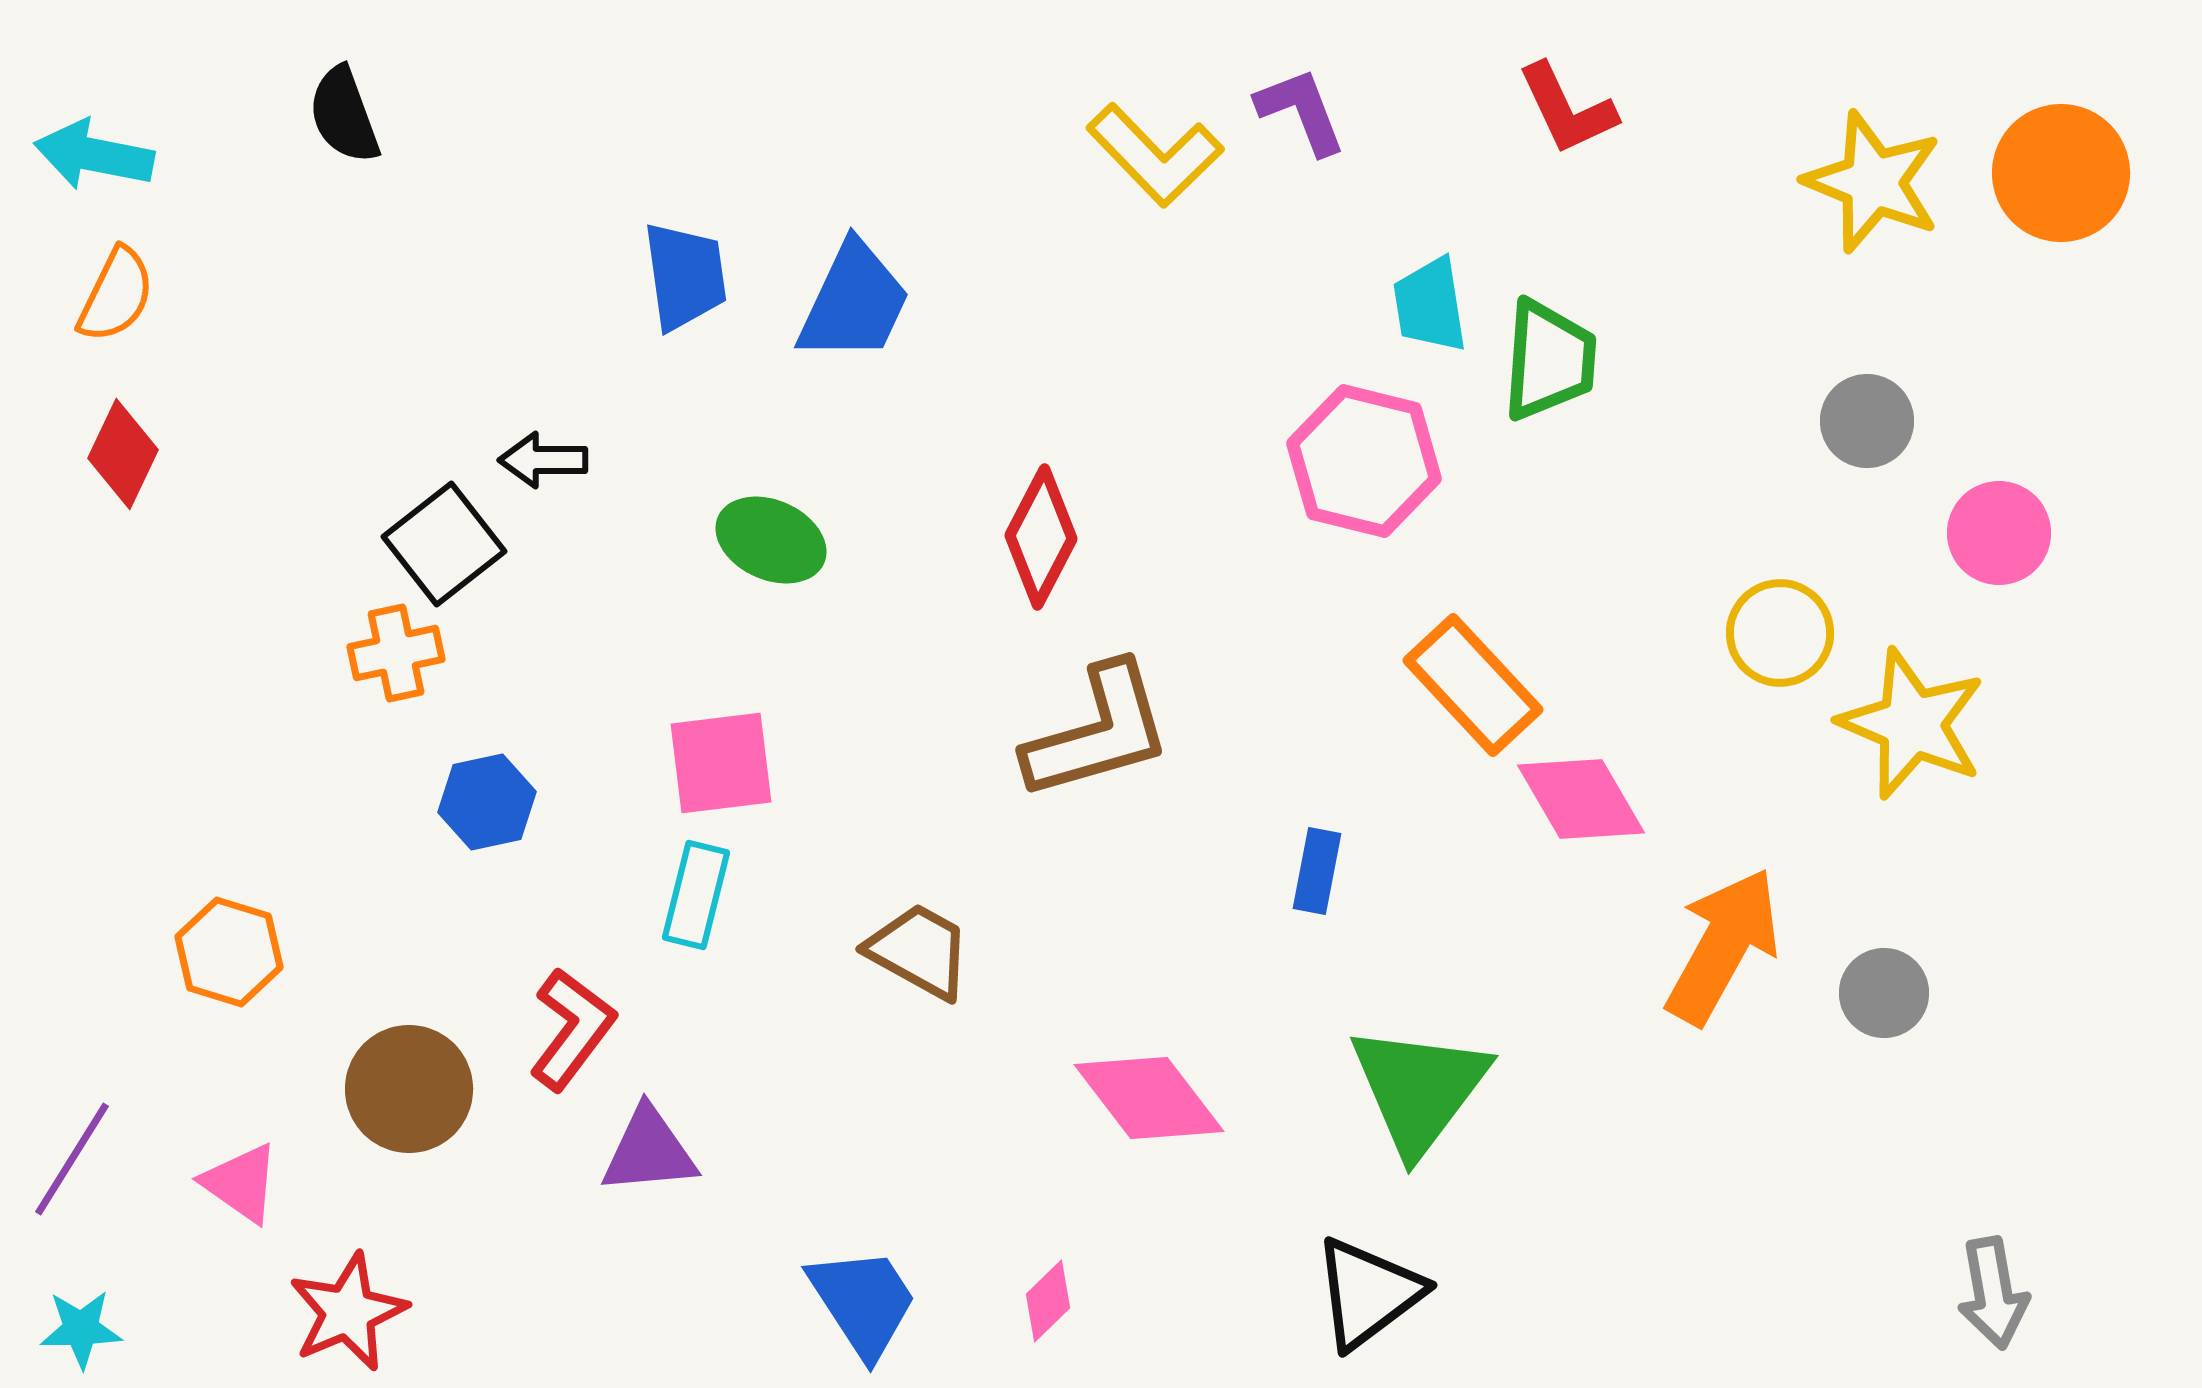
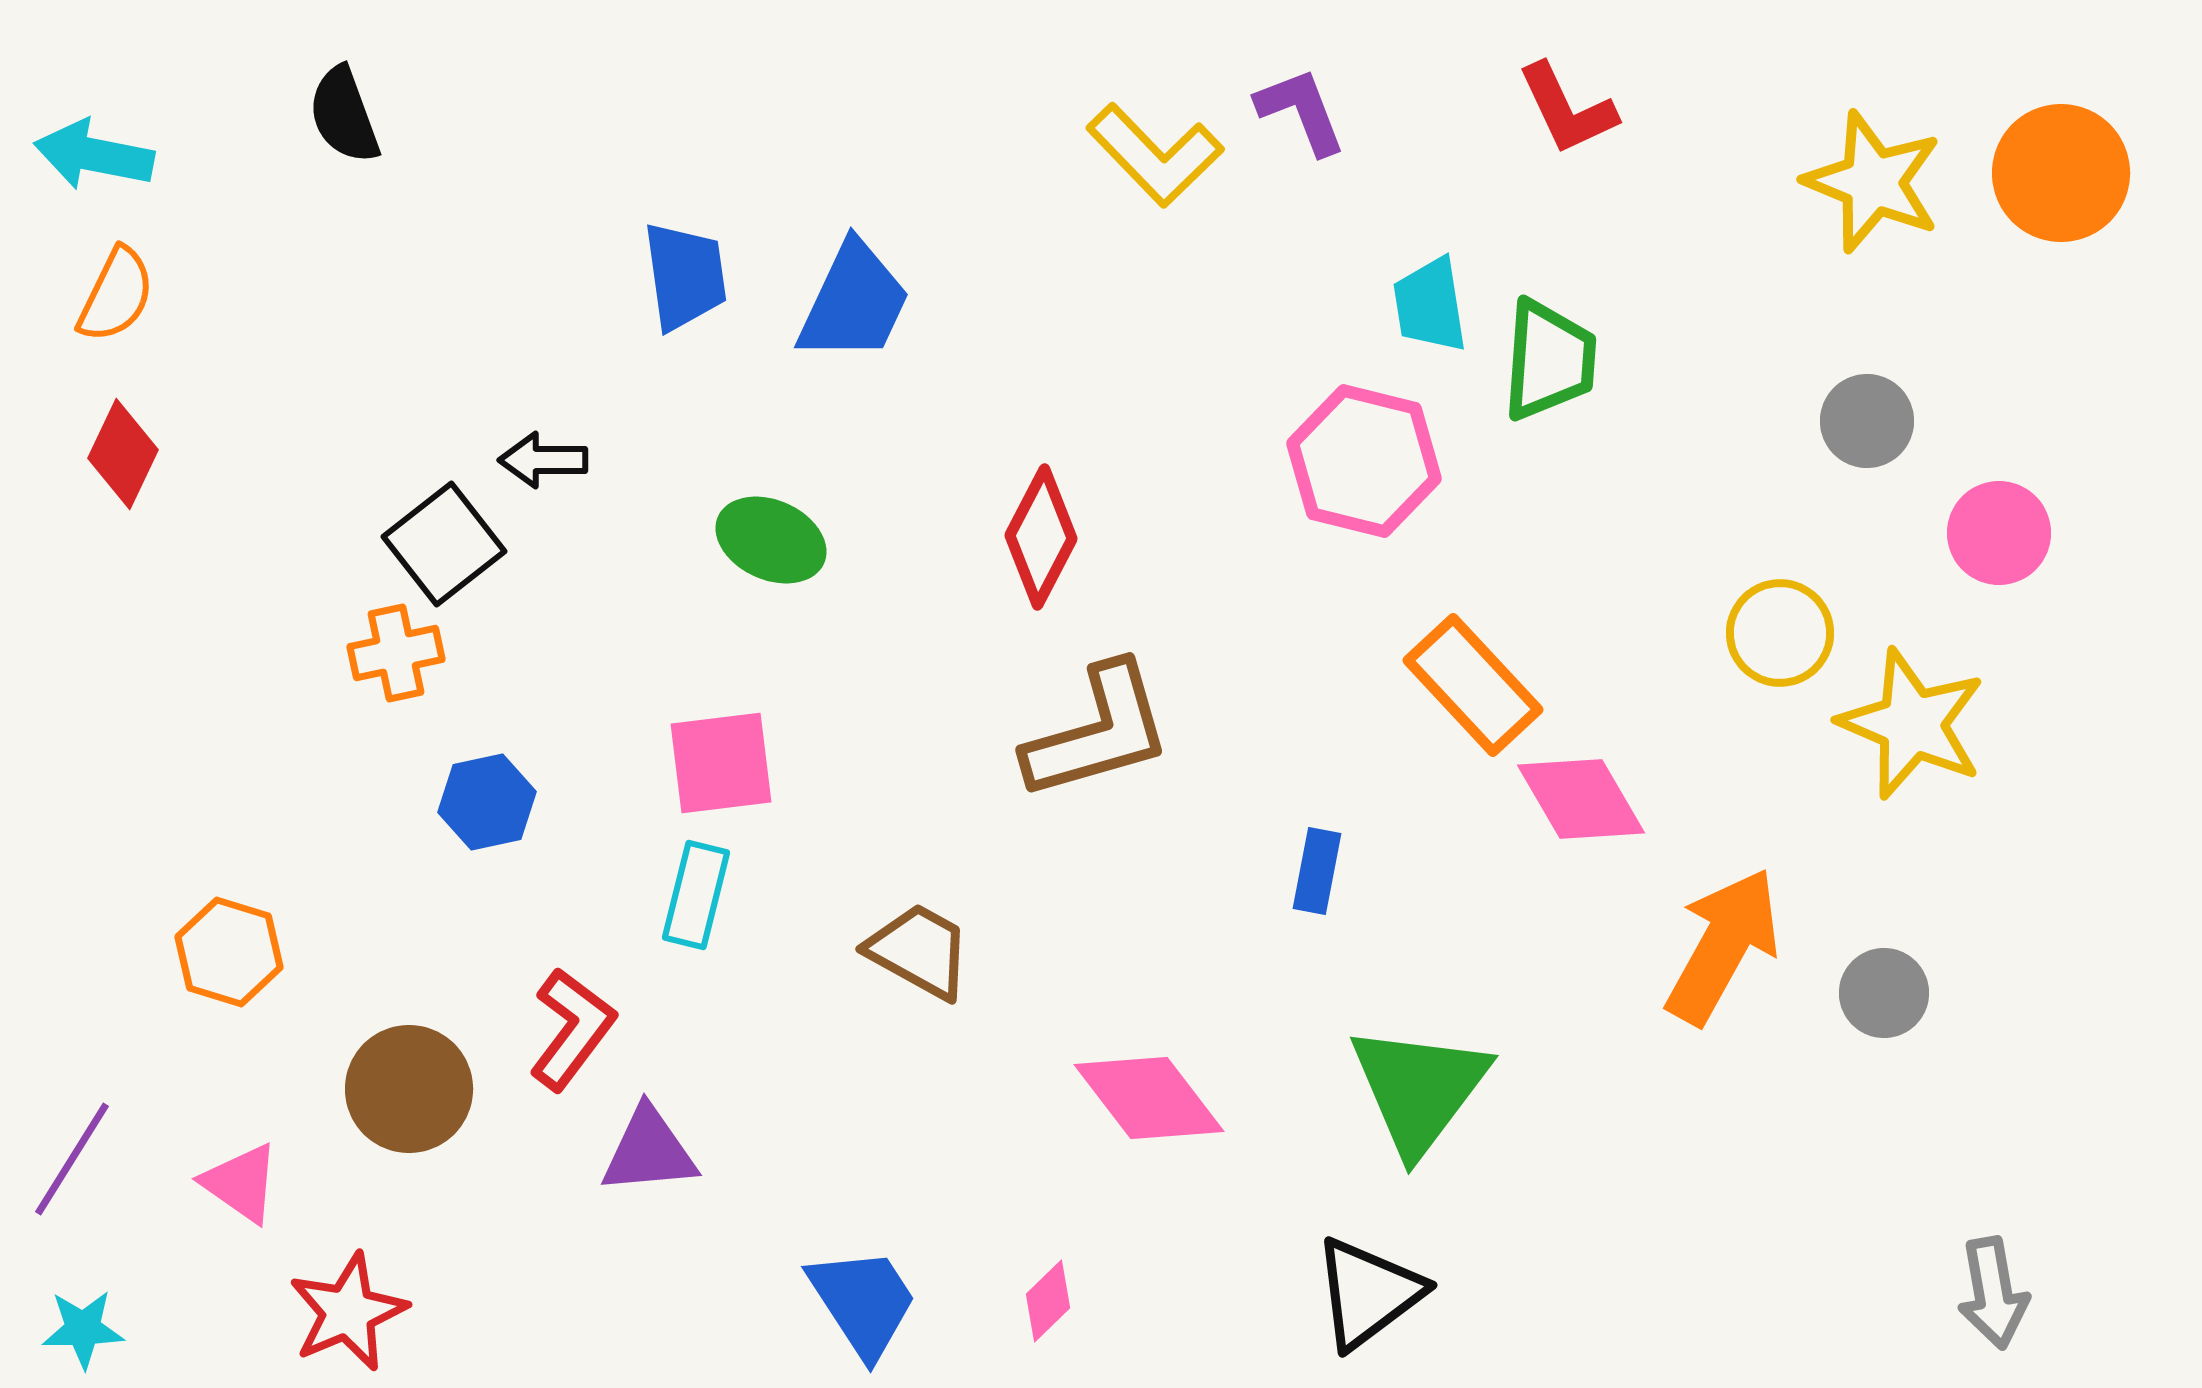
cyan star at (81, 1329): moved 2 px right
